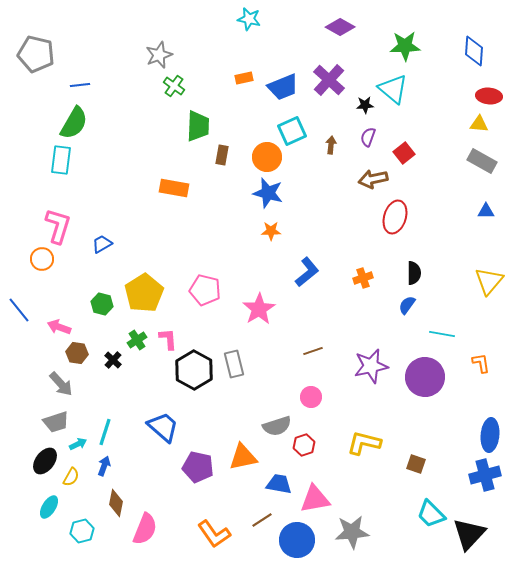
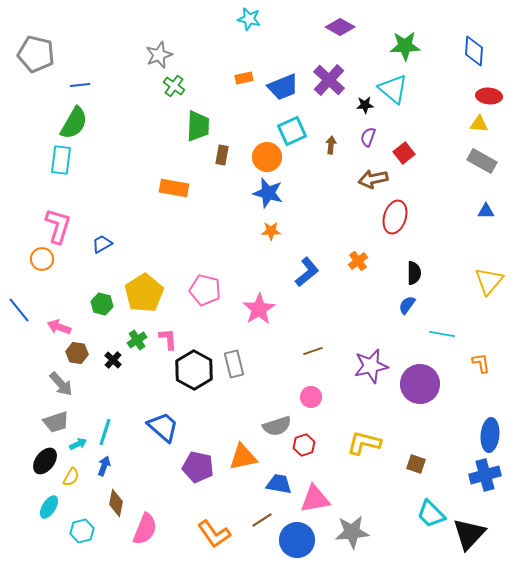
orange cross at (363, 278): moved 5 px left, 17 px up; rotated 18 degrees counterclockwise
purple circle at (425, 377): moved 5 px left, 7 px down
